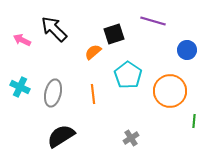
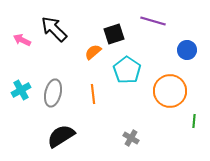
cyan pentagon: moved 1 px left, 5 px up
cyan cross: moved 1 px right, 3 px down; rotated 36 degrees clockwise
gray cross: rotated 28 degrees counterclockwise
